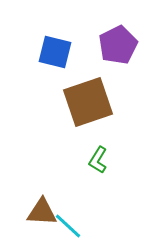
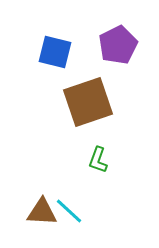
green L-shape: rotated 12 degrees counterclockwise
cyan line: moved 1 px right, 15 px up
